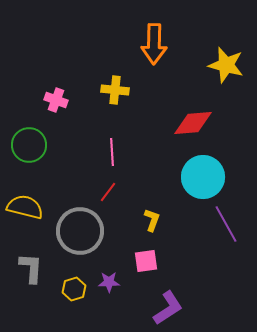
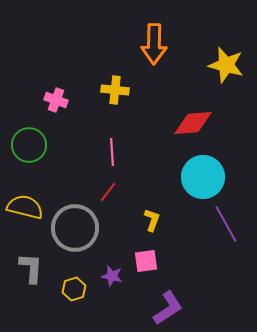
gray circle: moved 5 px left, 3 px up
purple star: moved 3 px right, 6 px up; rotated 15 degrees clockwise
